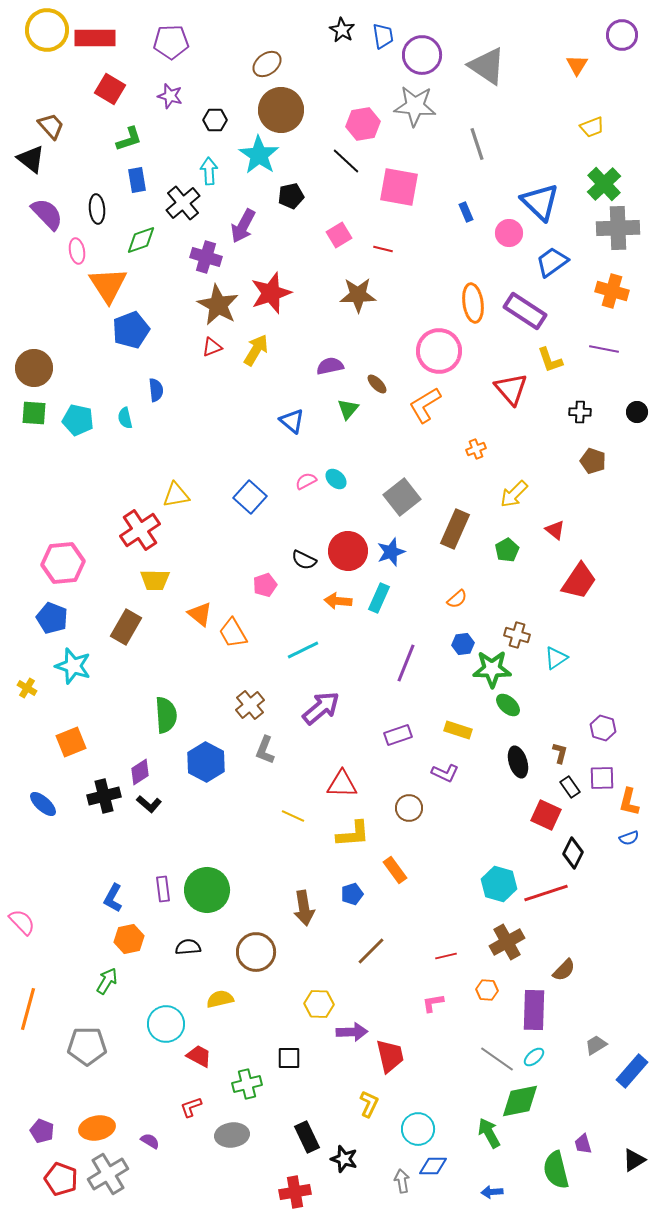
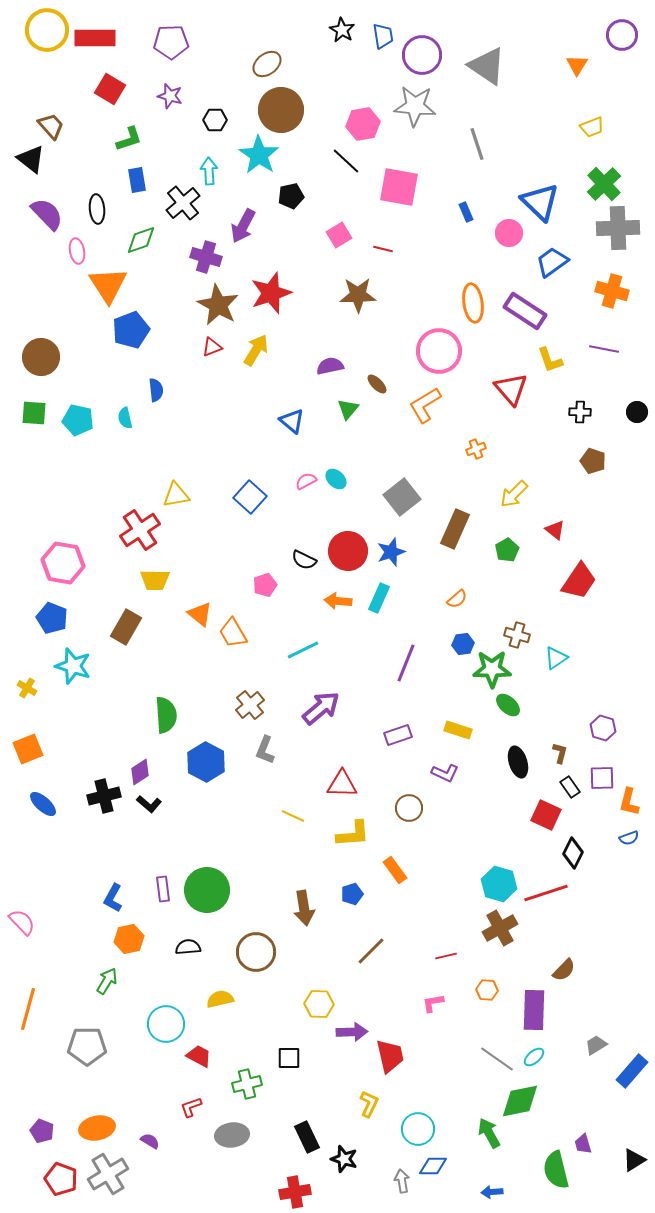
brown circle at (34, 368): moved 7 px right, 11 px up
pink hexagon at (63, 563): rotated 15 degrees clockwise
orange square at (71, 742): moved 43 px left, 7 px down
brown cross at (507, 942): moved 7 px left, 14 px up
